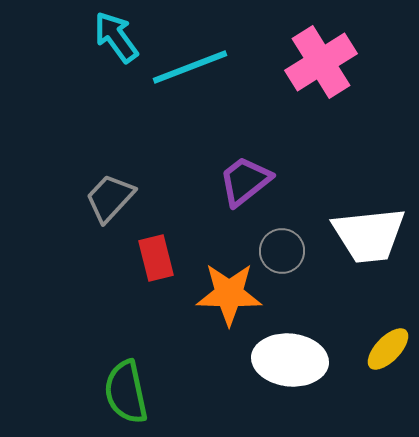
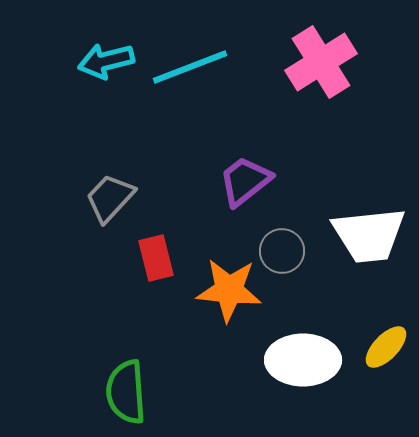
cyan arrow: moved 10 px left, 24 px down; rotated 68 degrees counterclockwise
orange star: moved 4 px up; rotated 4 degrees clockwise
yellow ellipse: moved 2 px left, 2 px up
white ellipse: moved 13 px right; rotated 6 degrees counterclockwise
green semicircle: rotated 8 degrees clockwise
